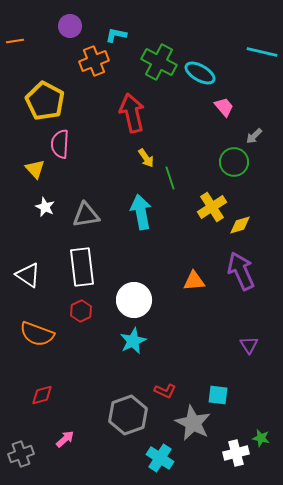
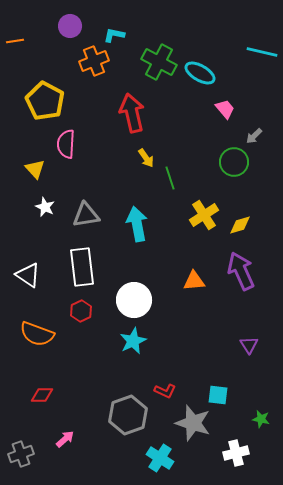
cyan L-shape: moved 2 px left
pink trapezoid: moved 1 px right, 2 px down
pink semicircle: moved 6 px right
yellow cross: moved 8 px left, 8 px down
cyan arrow: moved 4 px left, 12 px down
red diamond: rotated 15 degrees clockwise
gray star: rotated 9 degrees counterclockwise
green star: moved 19 px up
